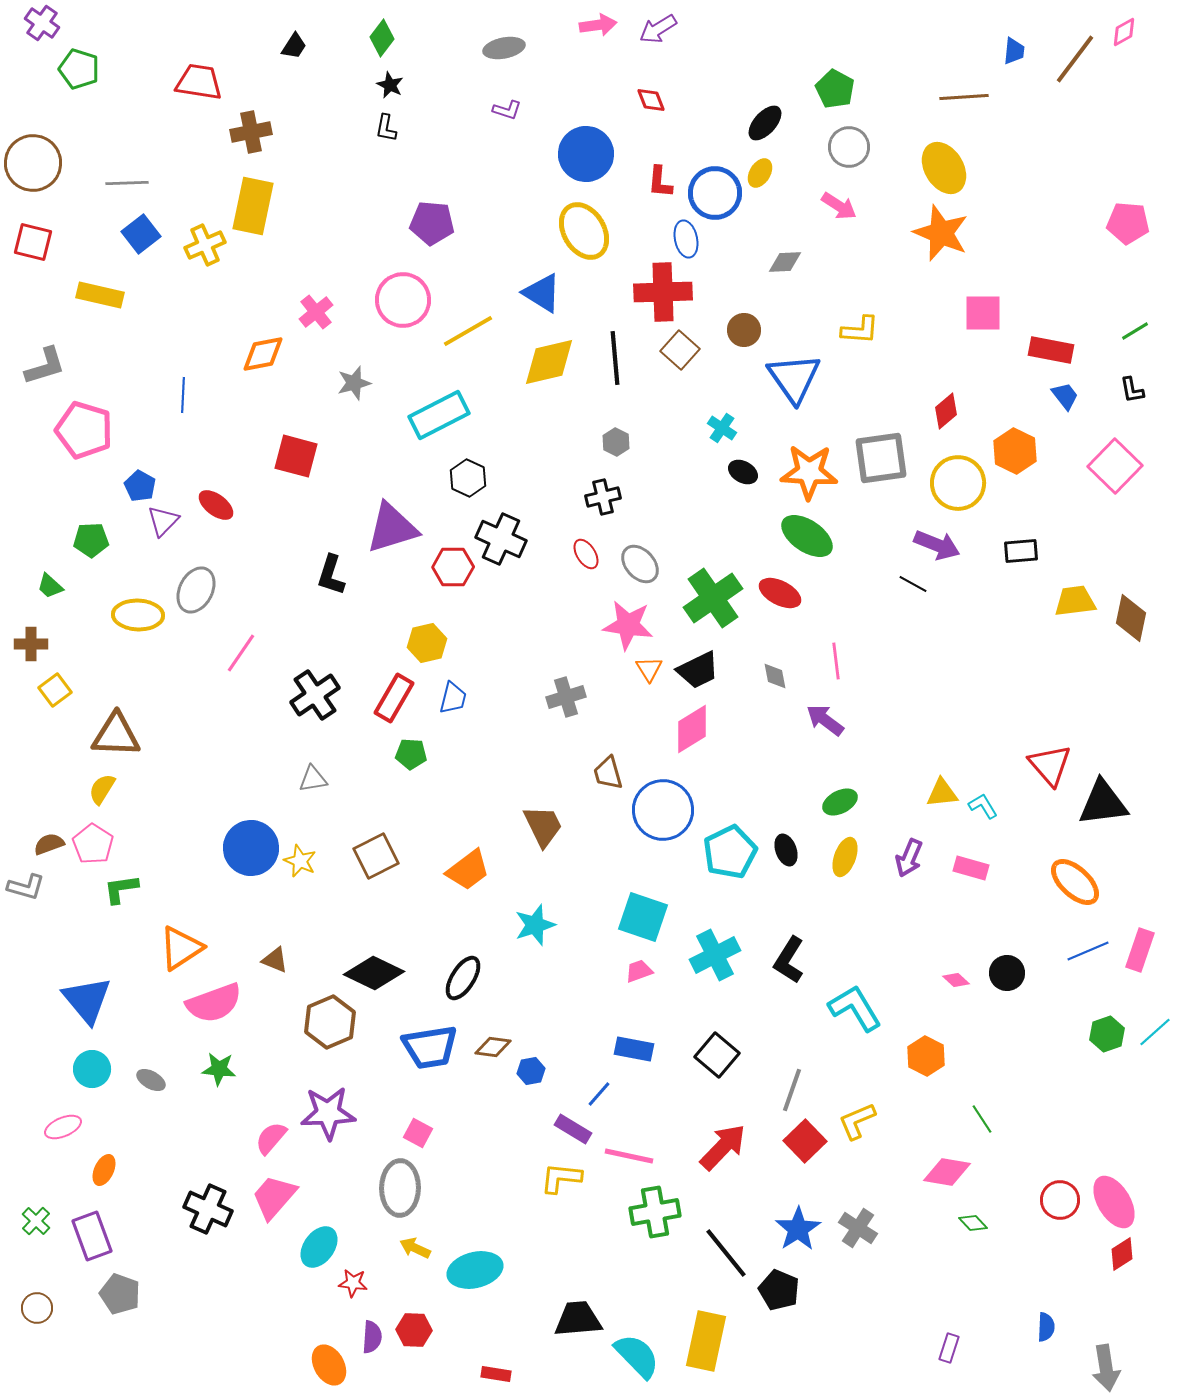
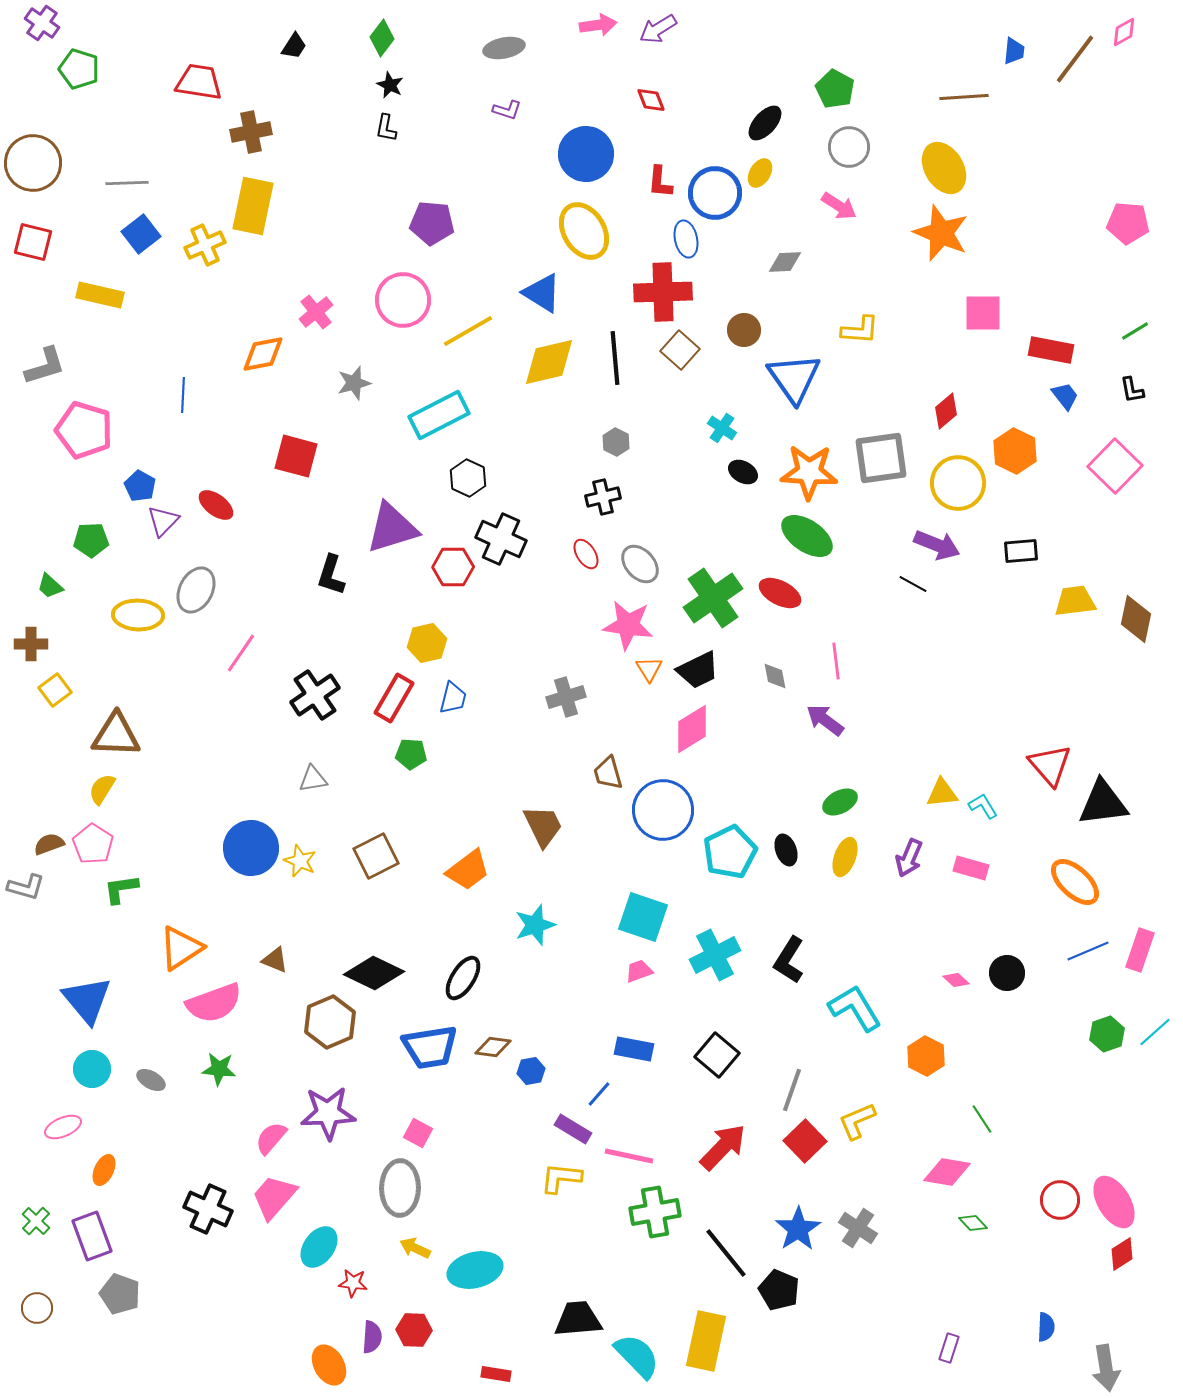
brown diamond at (1131, 618): moved 5 px right, 1 px down
